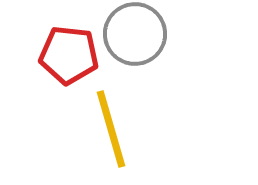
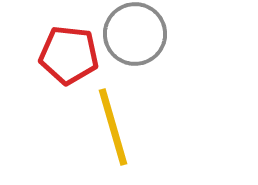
yellow line: moved 2 px right, 2 px up
